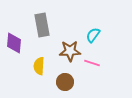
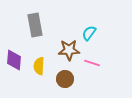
gray rectangle: moved 7 px left
cyan semicircle: moved 4 px left, 2 px up
purple diamond: moved 17 px down
brown star: moved 1 px left, 1 px up
brown circle: moved 3 px up
